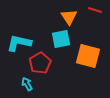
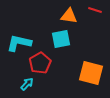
orange triangle: moved 1 px up; rotated 48 degrees counterclockwise
orange square: moved 3 px right, 17 px down
cyan arrow: rotated 72 degrees clockwise
